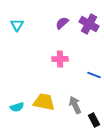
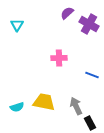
purple semicircle: moved 5 px right, 10 px up
pink cross: moved 1 px left, 1 px up
blue line: moved 2 px left
gray arrow: moved 1 px right, 1 px down
black rectangle: moved 4 px left, 3 px down
